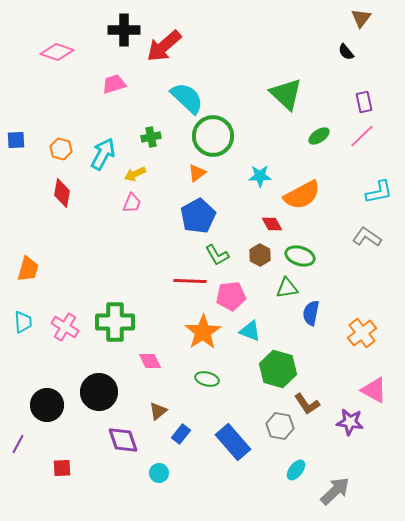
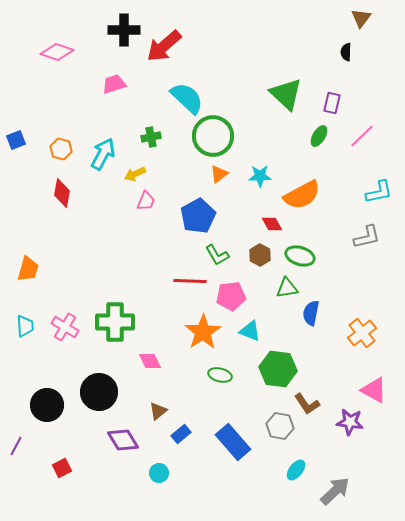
black semicircle at (346, 52): rotated 42 degrees clockwise
purple rectangle at (364, 102): moved 32 px left, 1 px down; rotated 25 degrees clockwise
green ellipse at (319, 136): rotated 25 degrees counterclockwise
blue square at (16, 140): rotated 18 degrees counterclockwise
orange triangle at (197, 173): moved 22 px right, 1 px down
pink trapezoid at (132, 203): moved 14 px right, 2 px up
gray L-shape at (367, 237): rotated 132 degrees clockwise
cyan trapezoid at (23, 322): moved 2 px right, 4 px down
green hexagon at (278, 369): rotated 9 degrees counterclockwise
green ellipse at (207, 379): moved 13 px right, 4 px up
blue rectangle at (181, 434): rotated 12 degrees clockwise
purple diamond at (123, 440): rotated 12 degrees counterclockwise
purple line at (18, 444): moved 2 px left, 2 px down
red square at (62, 468): rotated 24 degrees counterclockwise
